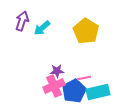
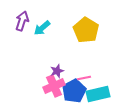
yellow pentagon: moved 1 px up
purple star: rotated 16 degrees counterclockwise
cyan rectangle: moved 2 px down
